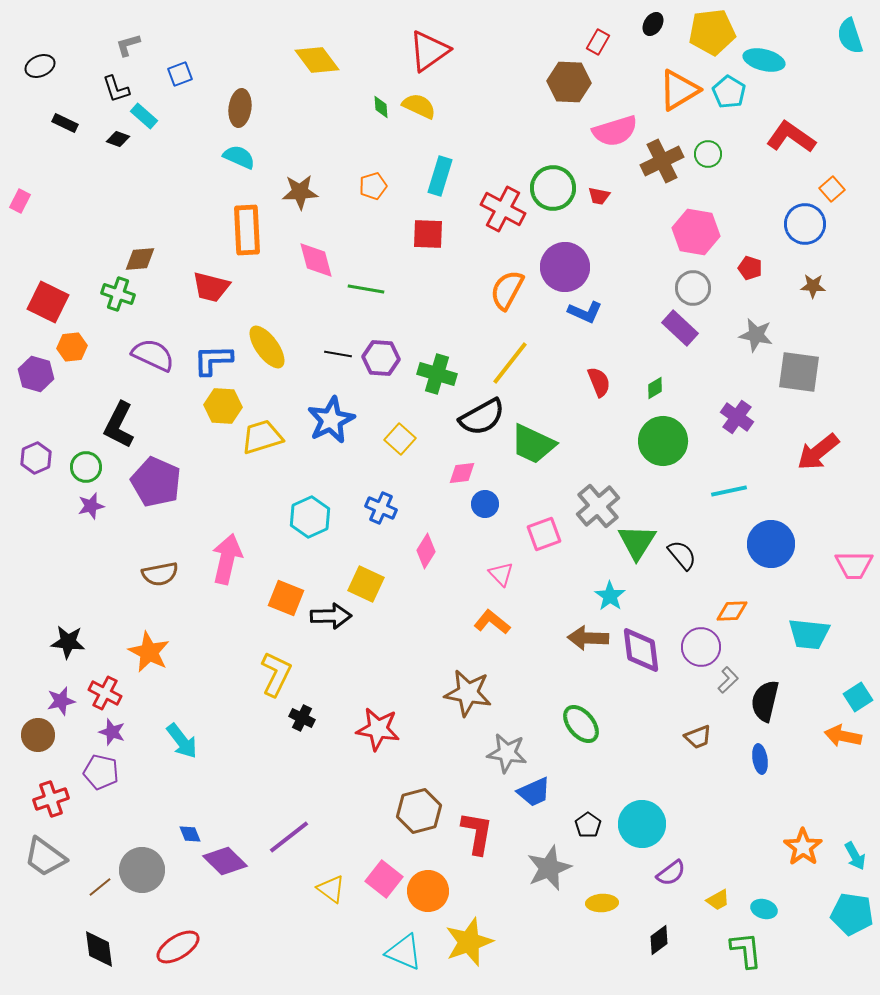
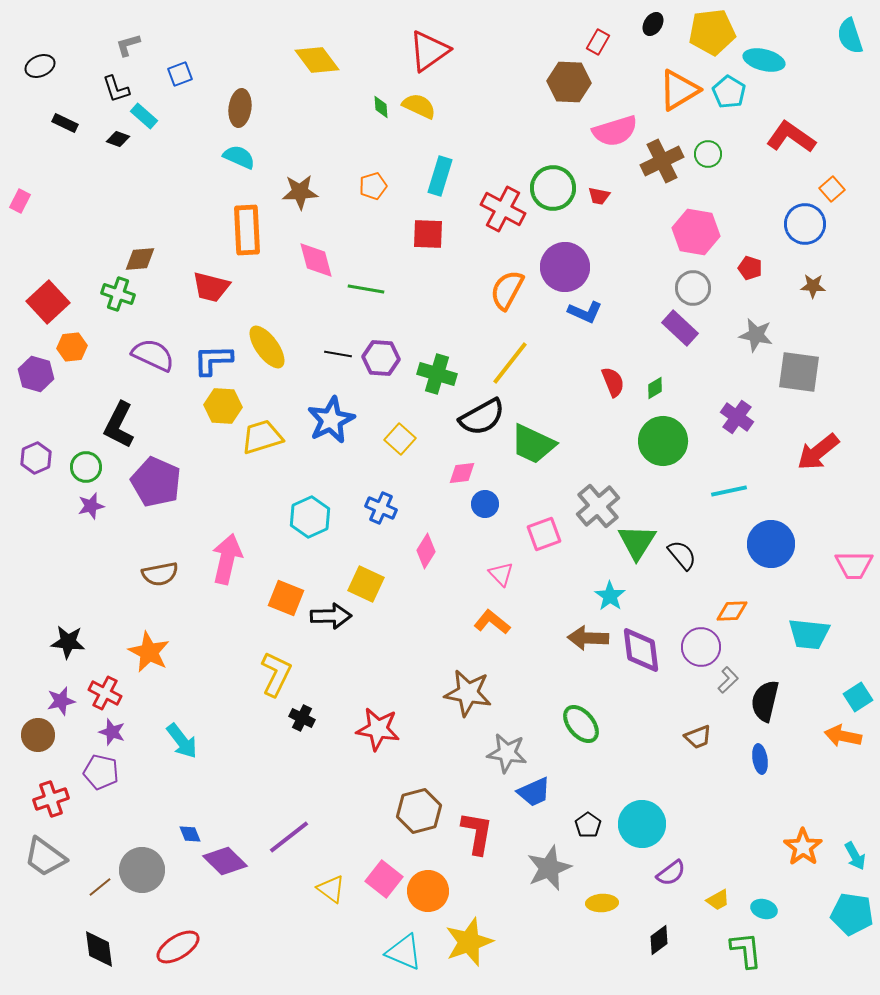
red square at (48, 302): rotated 21 degrees clockwise
red semicircle at (599, 382): moved 14 px right
